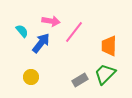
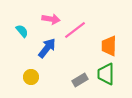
pink arrow: moved 2 px up
pink line: moved 1 px right, 2 px up; rotated 15 degrees clockwise
blue arrow: moved 6 px right, 5 px down
green trapezoid: moved 1 px right; rotated 45 degrees counterclockwise
